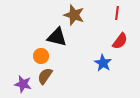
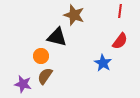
red line: moved 3 px right, 2 px up
